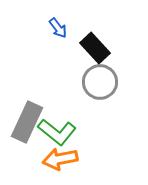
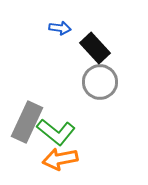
blue arrow: moved 2 px right; rotated 45 degrees counterclockwise
green L-shape: moved 1 px left
